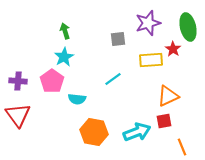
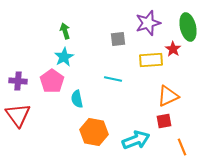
cyan line: rotated 48 degrees clockwise
cyan semicircle: rotated 72 degrees clockwise
cyan arrow: moved 1 px left, 8 px down
